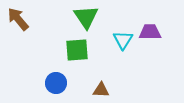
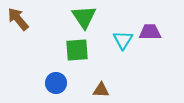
green triangle: moved 2 px left
